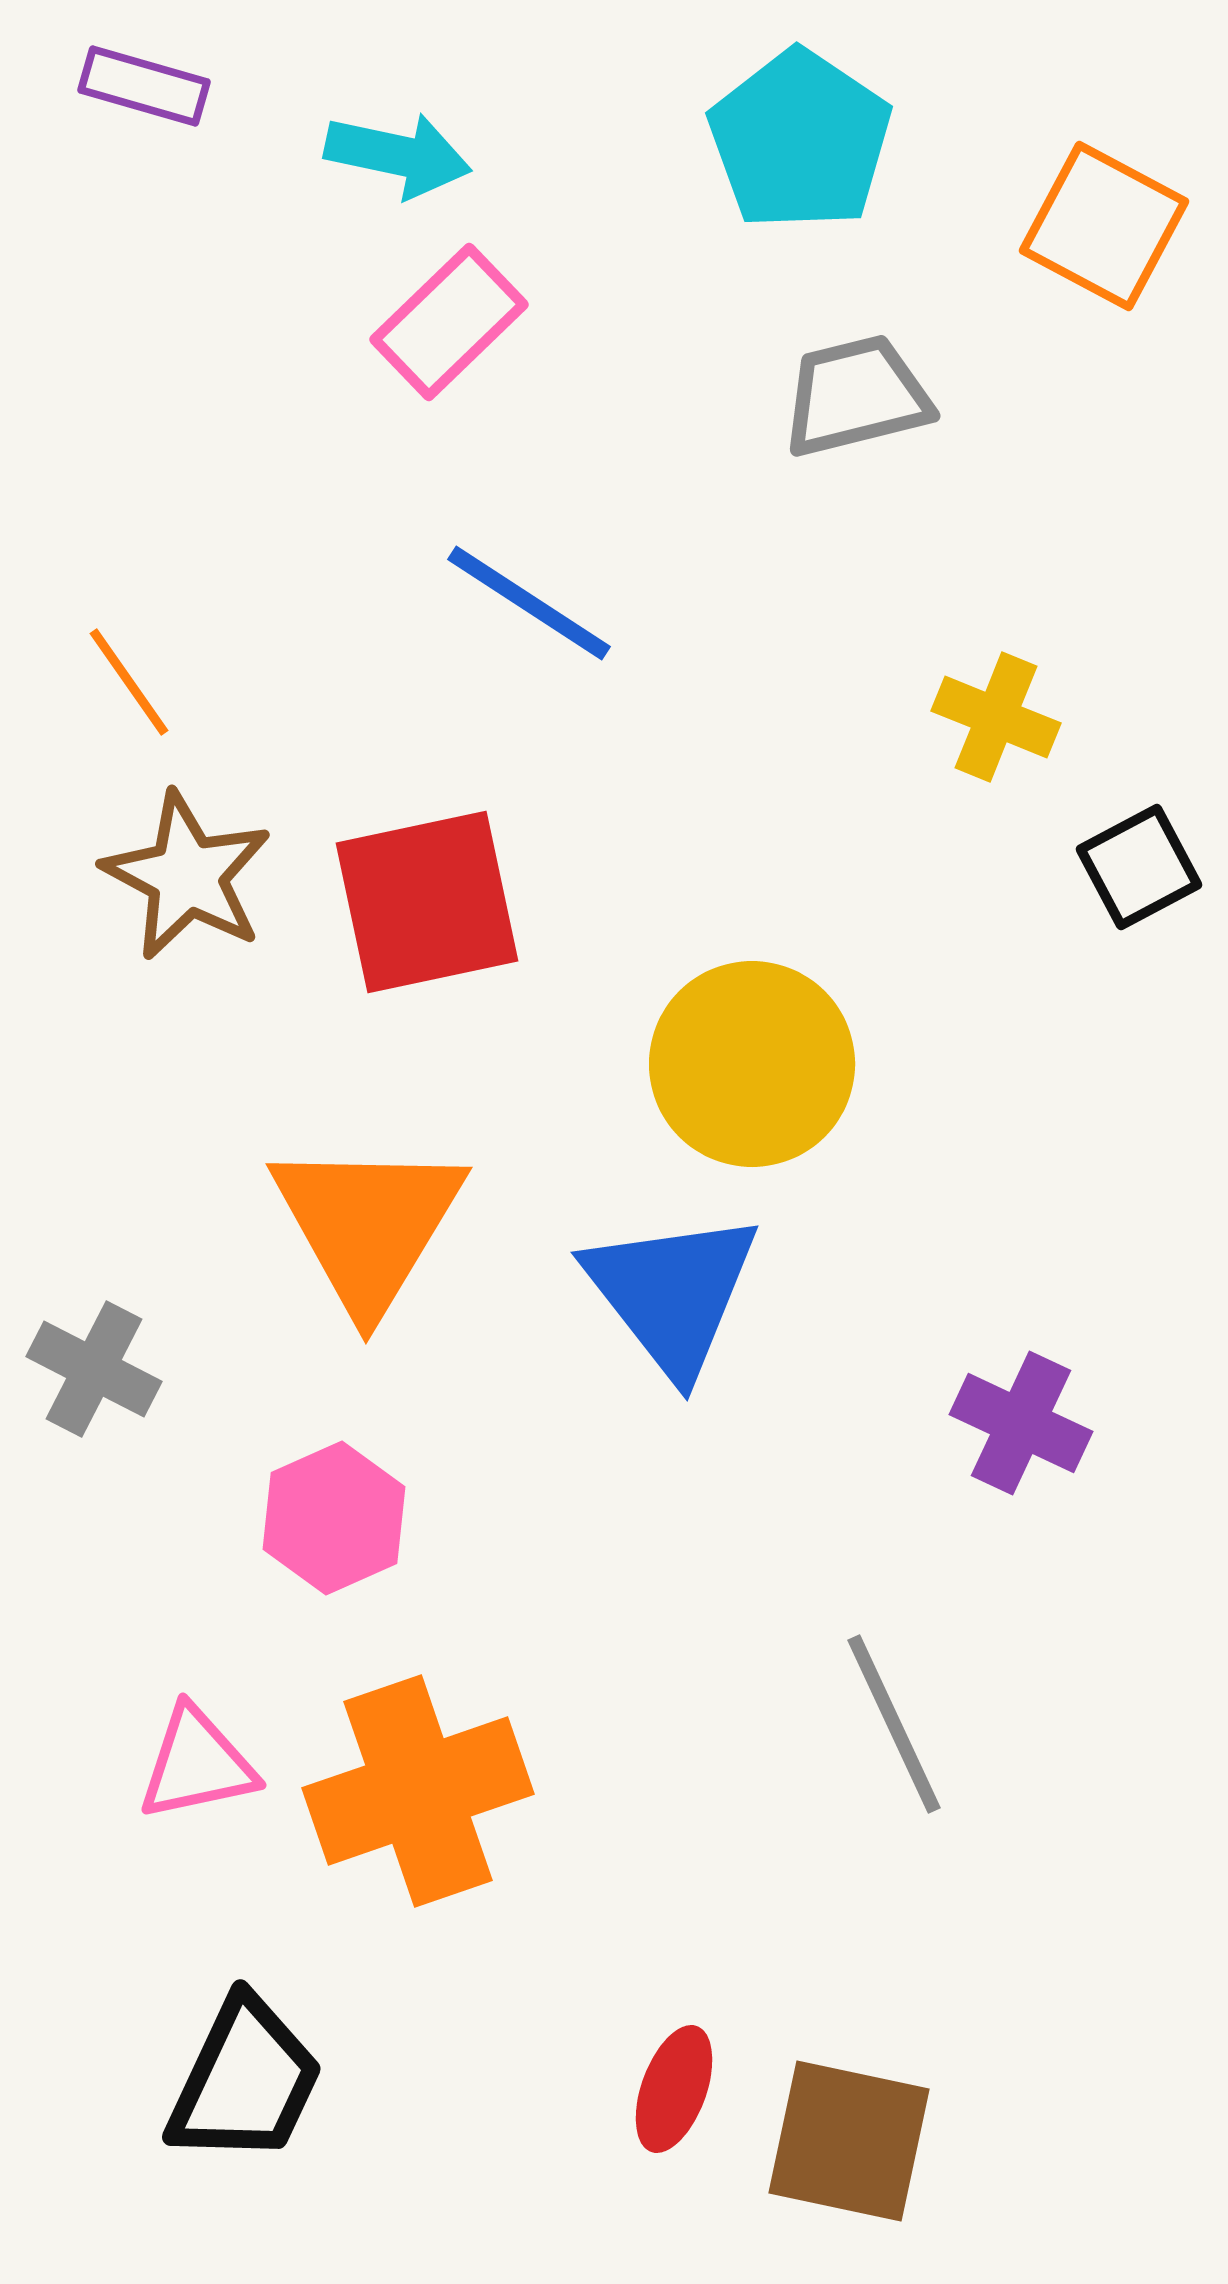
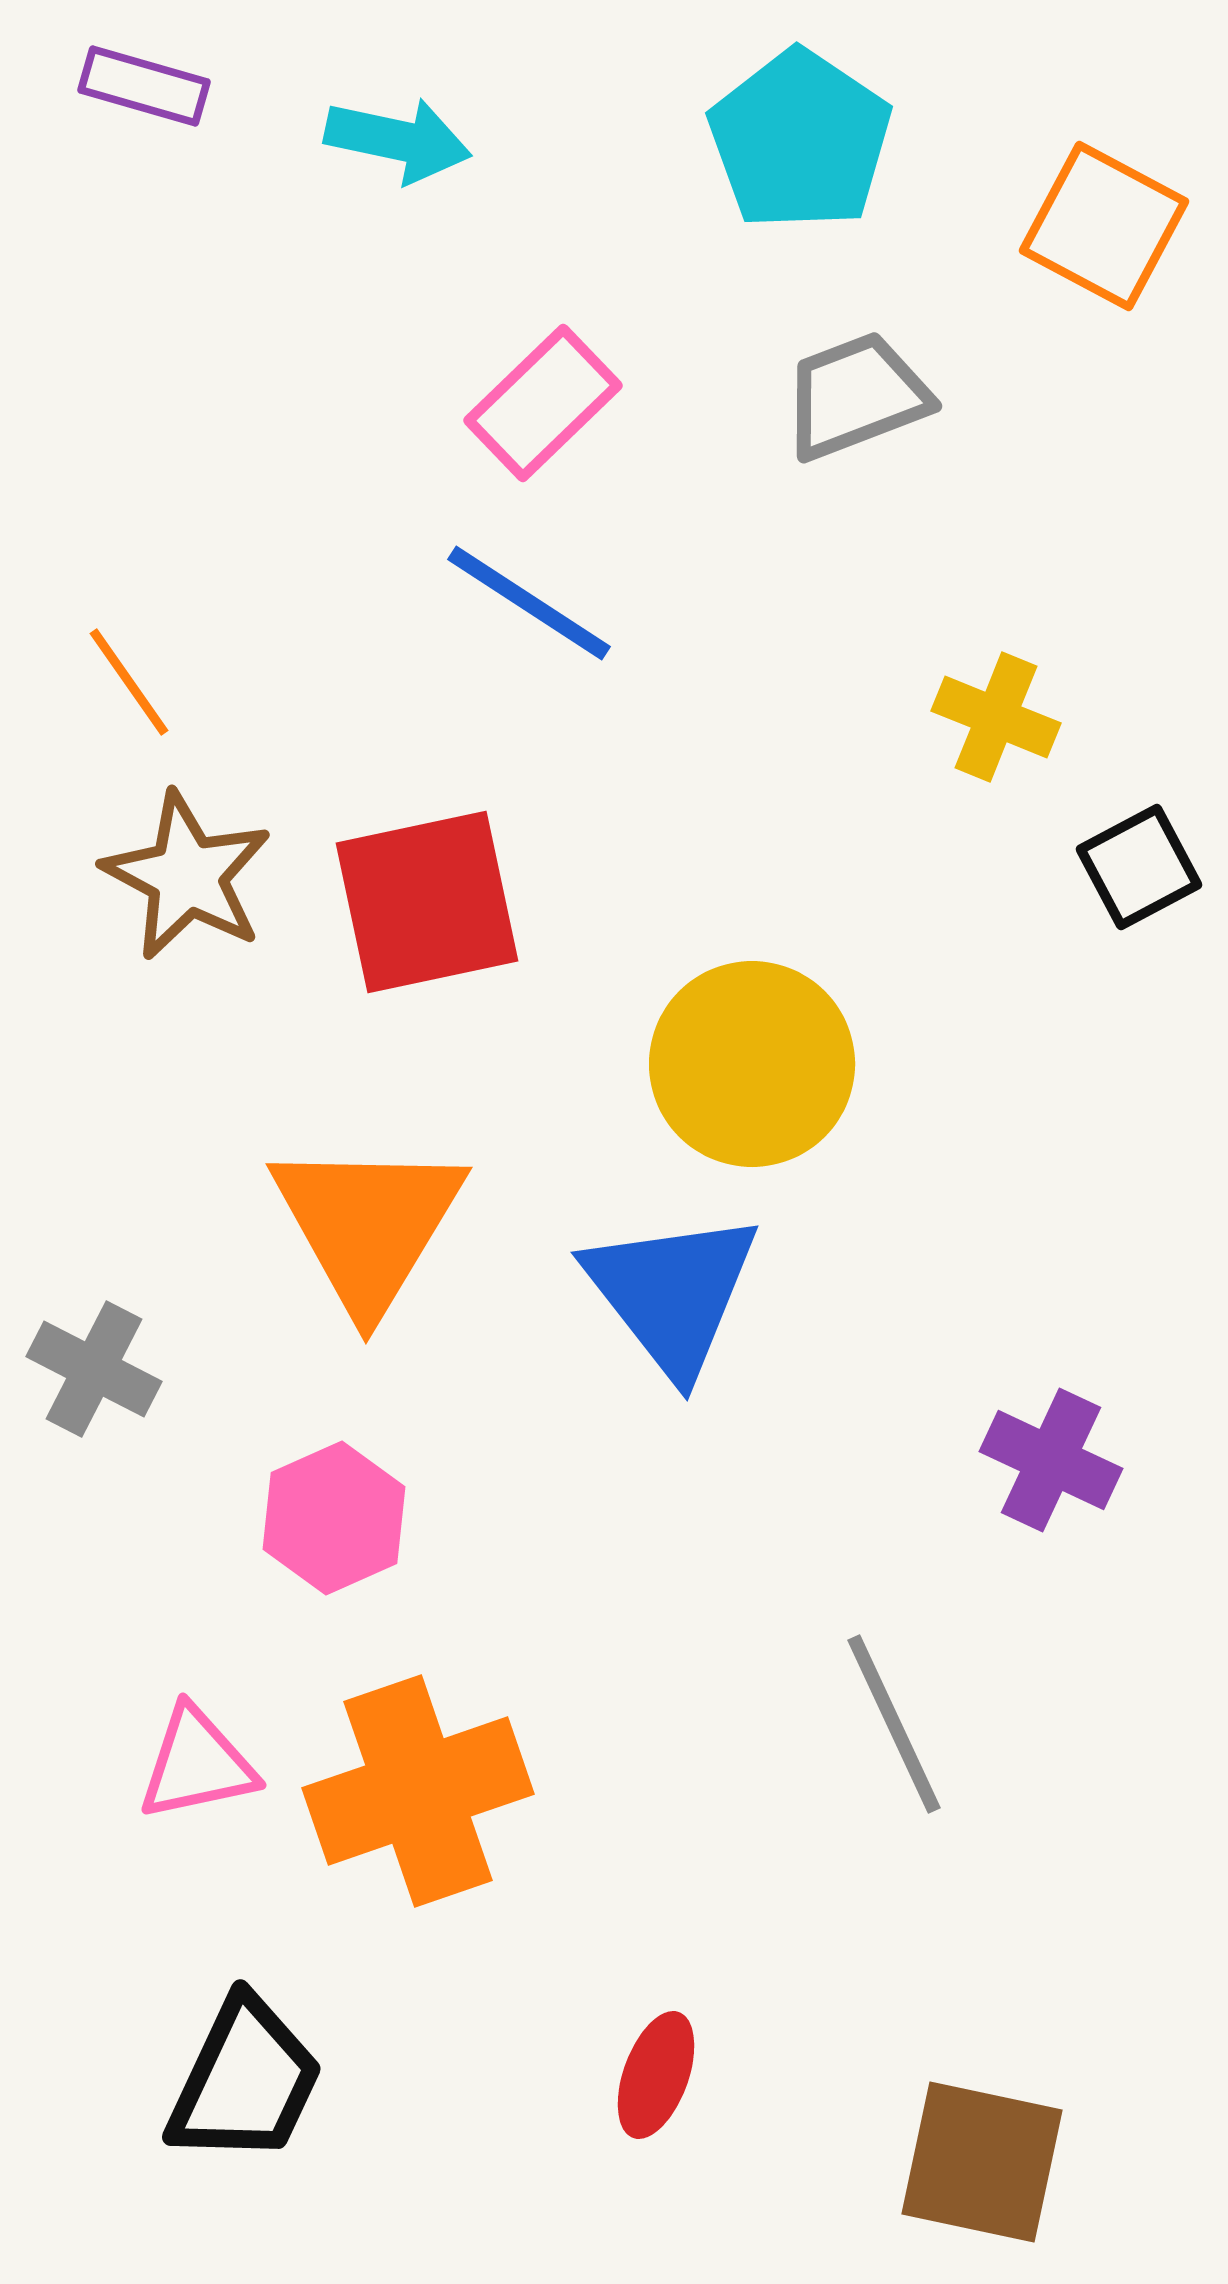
cyan arrow: moved 15 px up
pink rectangle: moved 94 px right, 81 px down
gray trapezoid: rotated 7 degrees counterclockwise
purple cross: moved 30 px right, 37 px down
red ellipse: moved 18 px left, 14 px up
brown square: moved 133 px right, 21 px down
